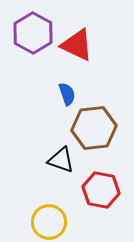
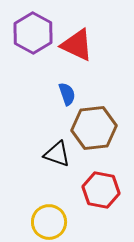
black triangle: moved 4 px left, 6 px up
